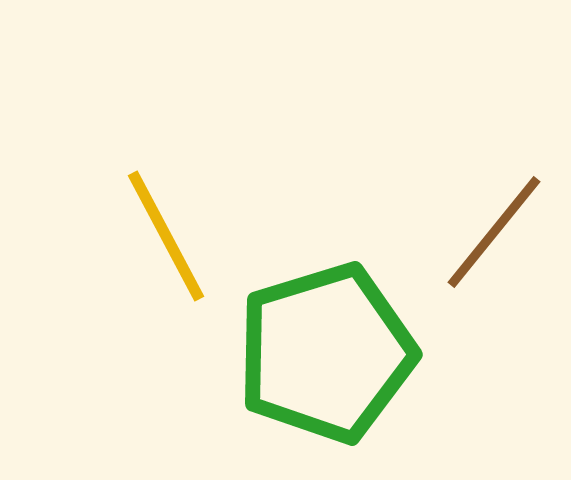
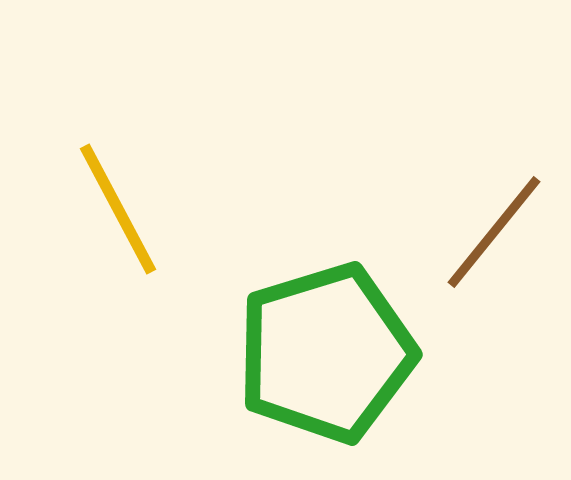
yellow line: moved 48 px left, 27 px up
